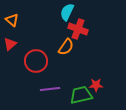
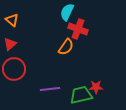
red circle: moved 22 px left, 8 px down
red star: moved 2 px down
